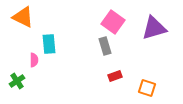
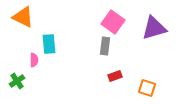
gray rectangle: rotated 24 degrees clockwise
